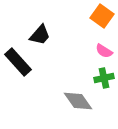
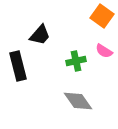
black rectangle: moved 4 px down; rotated 28 degrees clockwise
green cross: moved 28 px left, 17 px up
